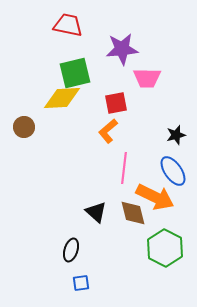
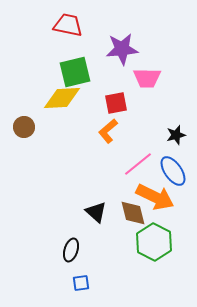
green square: moved 1 px up
pink line: moved 14 px right, 4 px up; rotated 44 degrees clockwise
green hexagon: moved 11 px left, 6 px up
